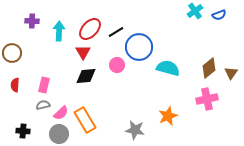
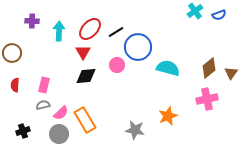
blue circle: moved 1 px left
black cross: rotated 24 degrees counterclockwise
